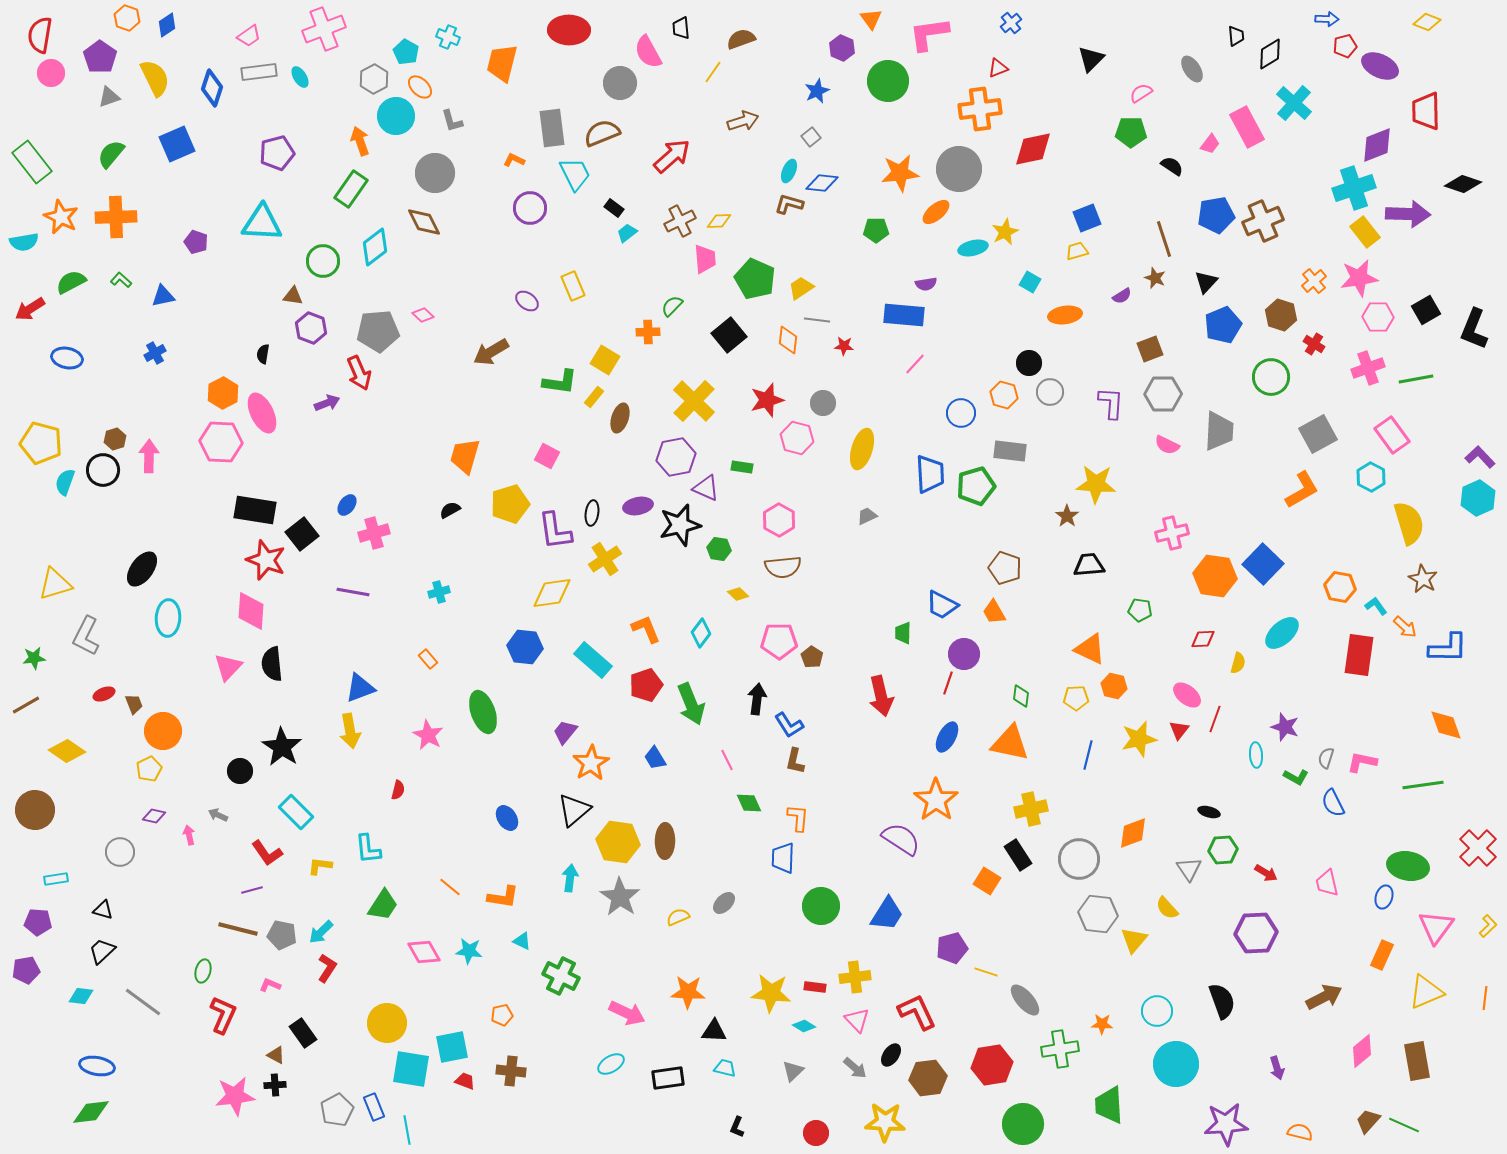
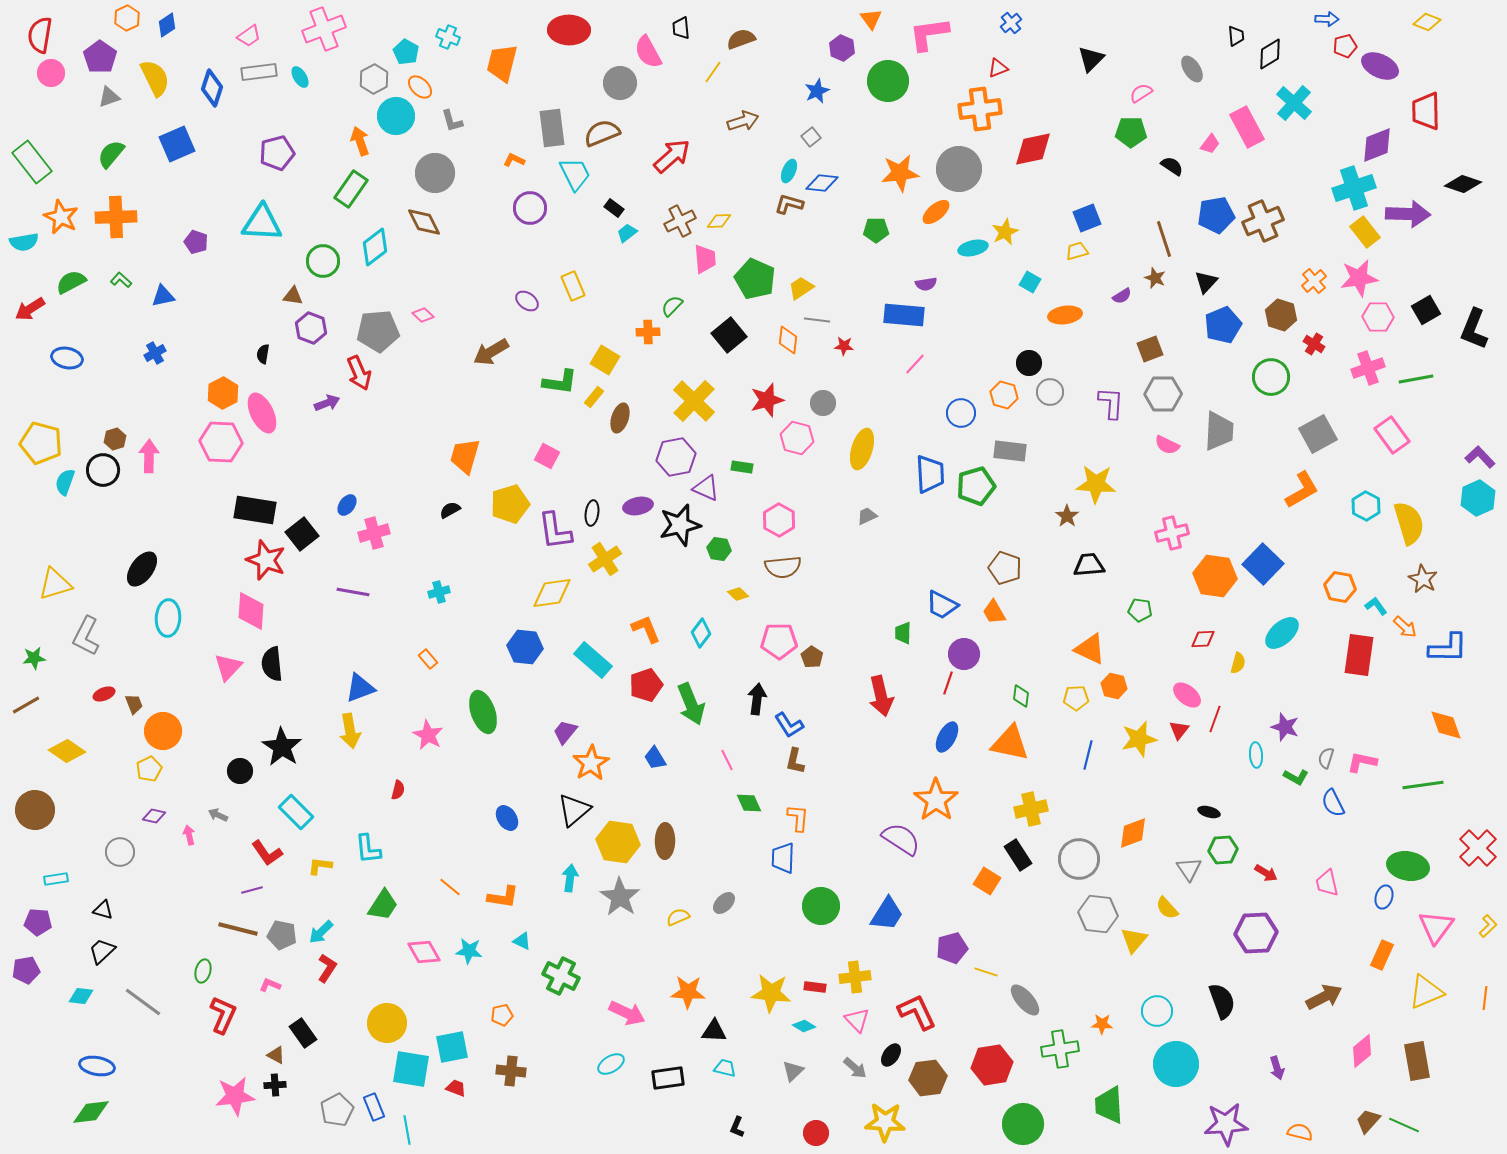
orange hexagon at (127, 18): rotated 15 degrees clockwise
cyan hexagon at (1371, 477): moved 5 px left, 29 px down
red trapezoid at (465, 1081): moved 9 px left, 7 px down
